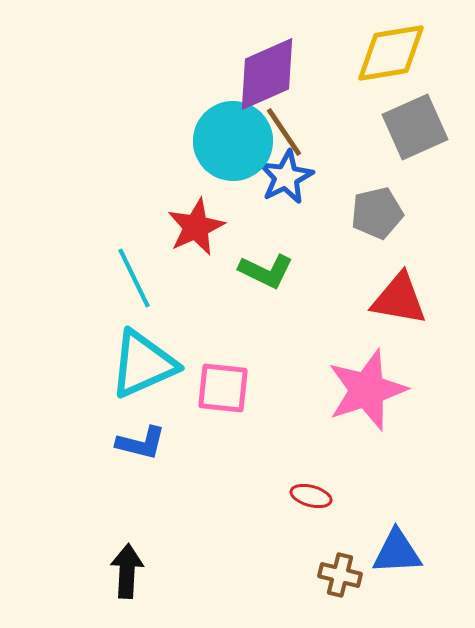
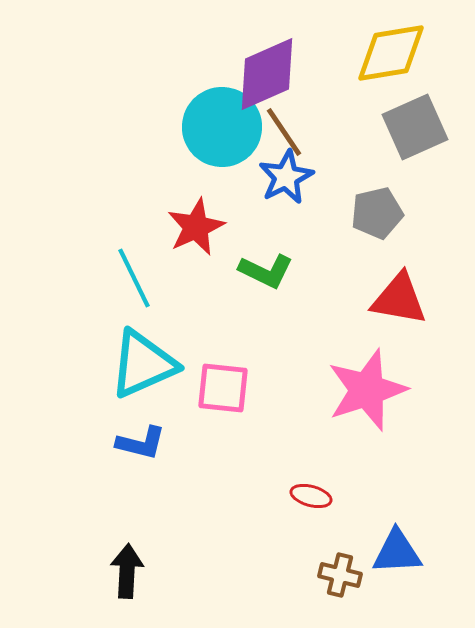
cyan circle: moved 11 px left, 14 px up
